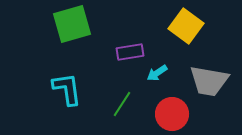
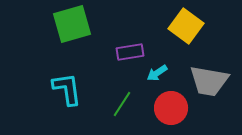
red circle: moved 1 px left, 6 px up
